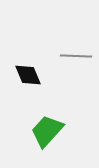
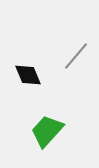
gray line: rotated 52 degrees counterclockwise
